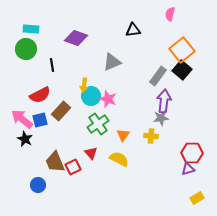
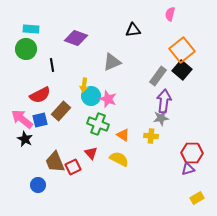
green cross: rotated 35 degrees counterclockwise
orange triangle: rotated 32 degrees counterclockwise
